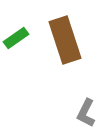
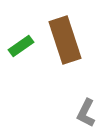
green rectangle: moved 5 px right, 8 px down
